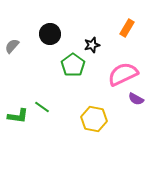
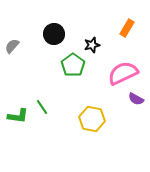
black circle: moved 4 px right
pink semicircle: moved 1 px up
green line: rotated 21 degrees clockwise
yellow hexagon: moved 2 px left
